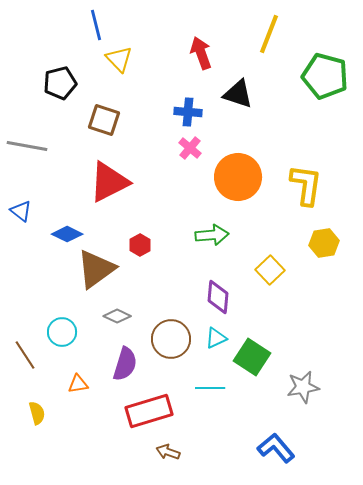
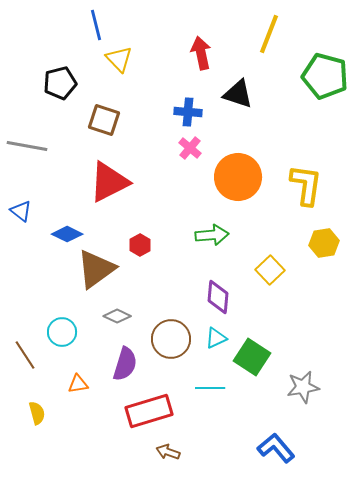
red arrow: rotated 8 degrees clockwise
